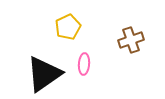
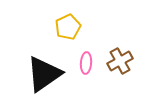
brown cross: moved 11 px left, 21 px down; rotated 10 degrees counterclockwise
pink ellipse: moved 2 px right, 1 px up
